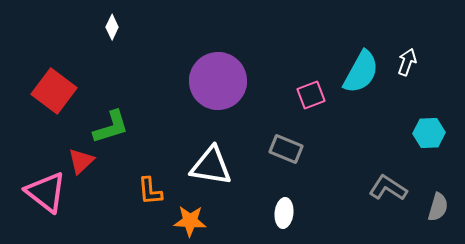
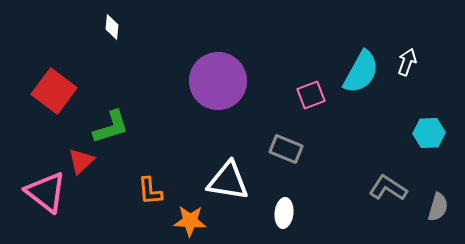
white diamond: rotated 20 degrees counterclockwise
white triangle: moved 17 px right, 15 px down
